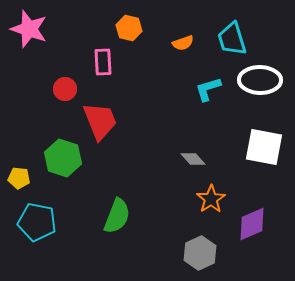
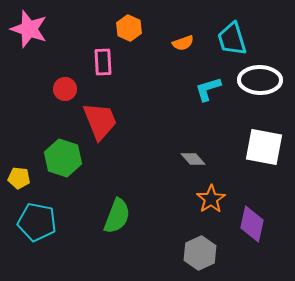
orange hexagon: rotated 10 degrees clockwise
purple diamond: rotated 54 degrees counterclockwise
